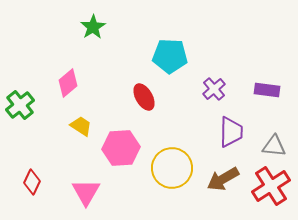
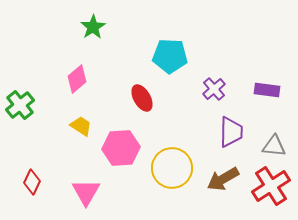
pink diamond: moved 9 px right, 4 px up
red ellipse: moved 2 px left, 1 px down
